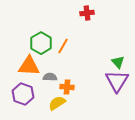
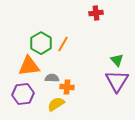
red cross: moved 9 px right
orange line: moved 2 px up
green triangle: moved 1 px left, 2 px up
orange triangle: rotated 10 degrees counterclockwise
gray semicircle: moved 2 px right, 1 px down
purple hexagon: rotated 25 degrees counterclockwise
yellow semicircle: moved 1 px left, 1 px down
